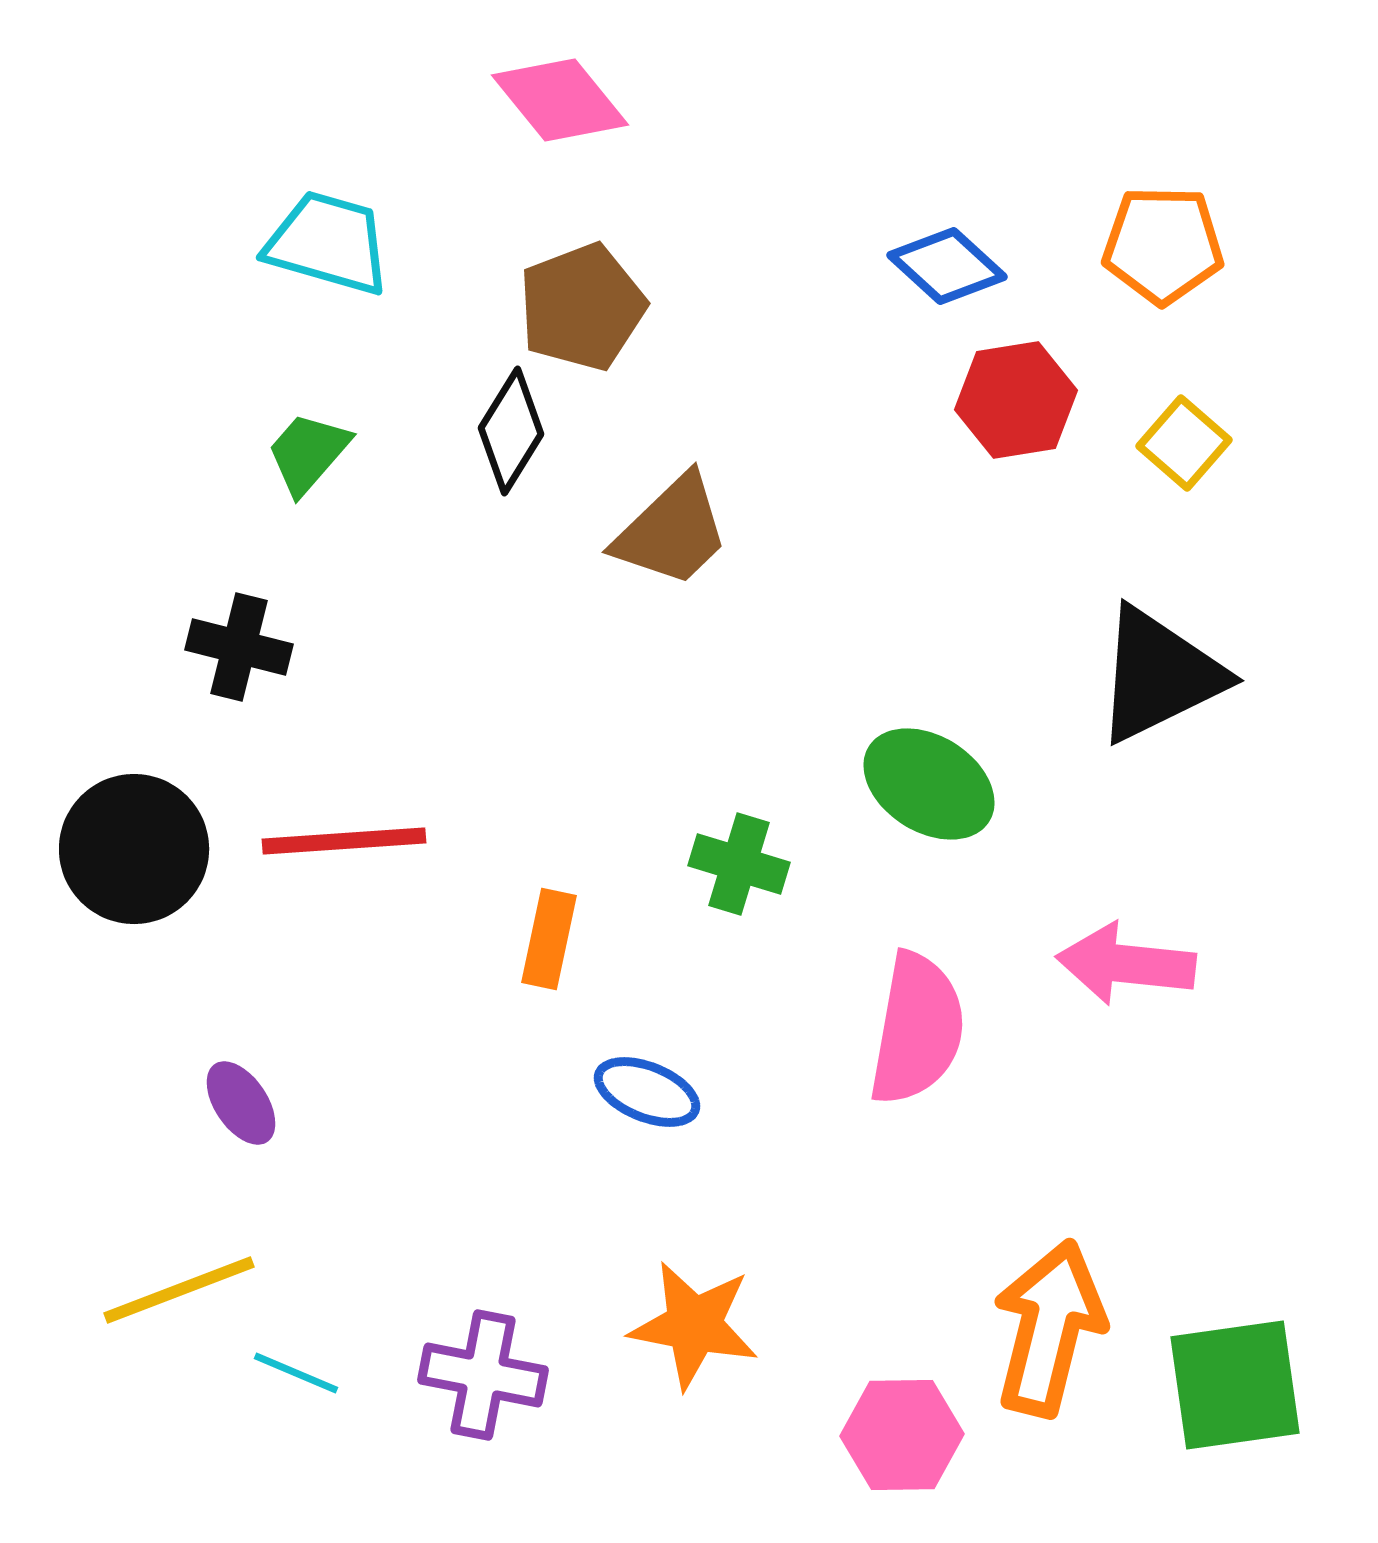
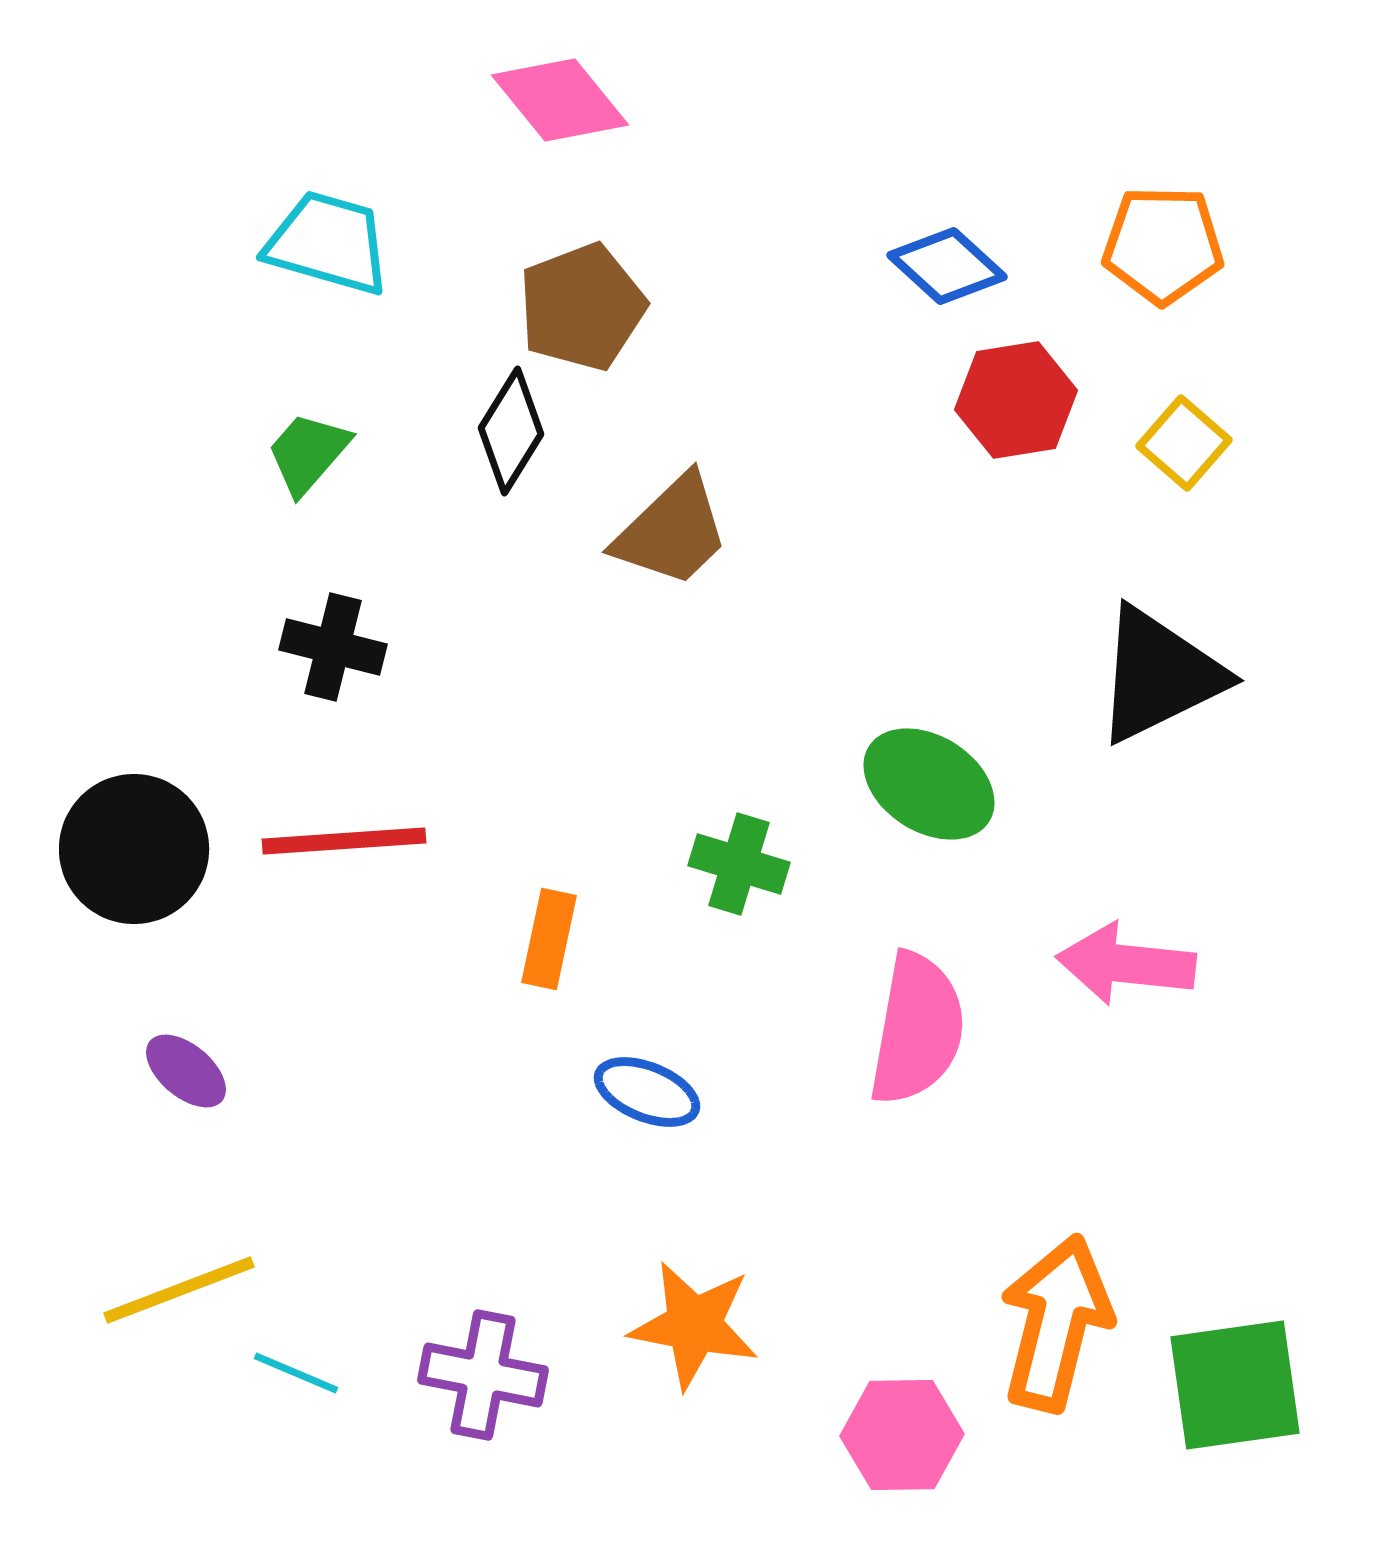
black cross: moved 94 px right
purple ellipse: moved 55 px left, 32 px up; rotated 16 degrees counterclockwise
orange arrow: moved 7 px right, 5 px up
